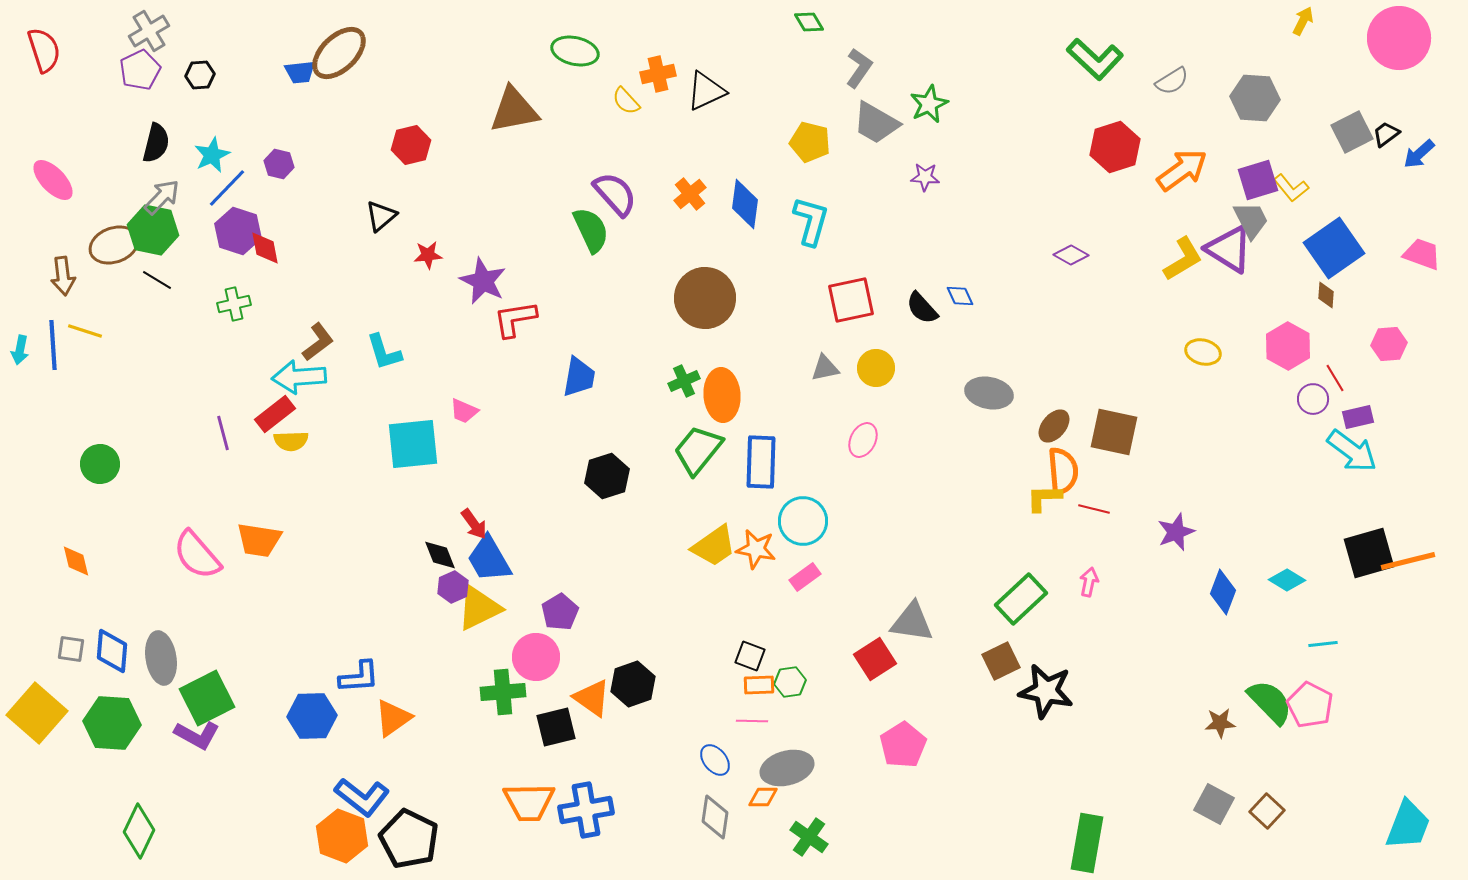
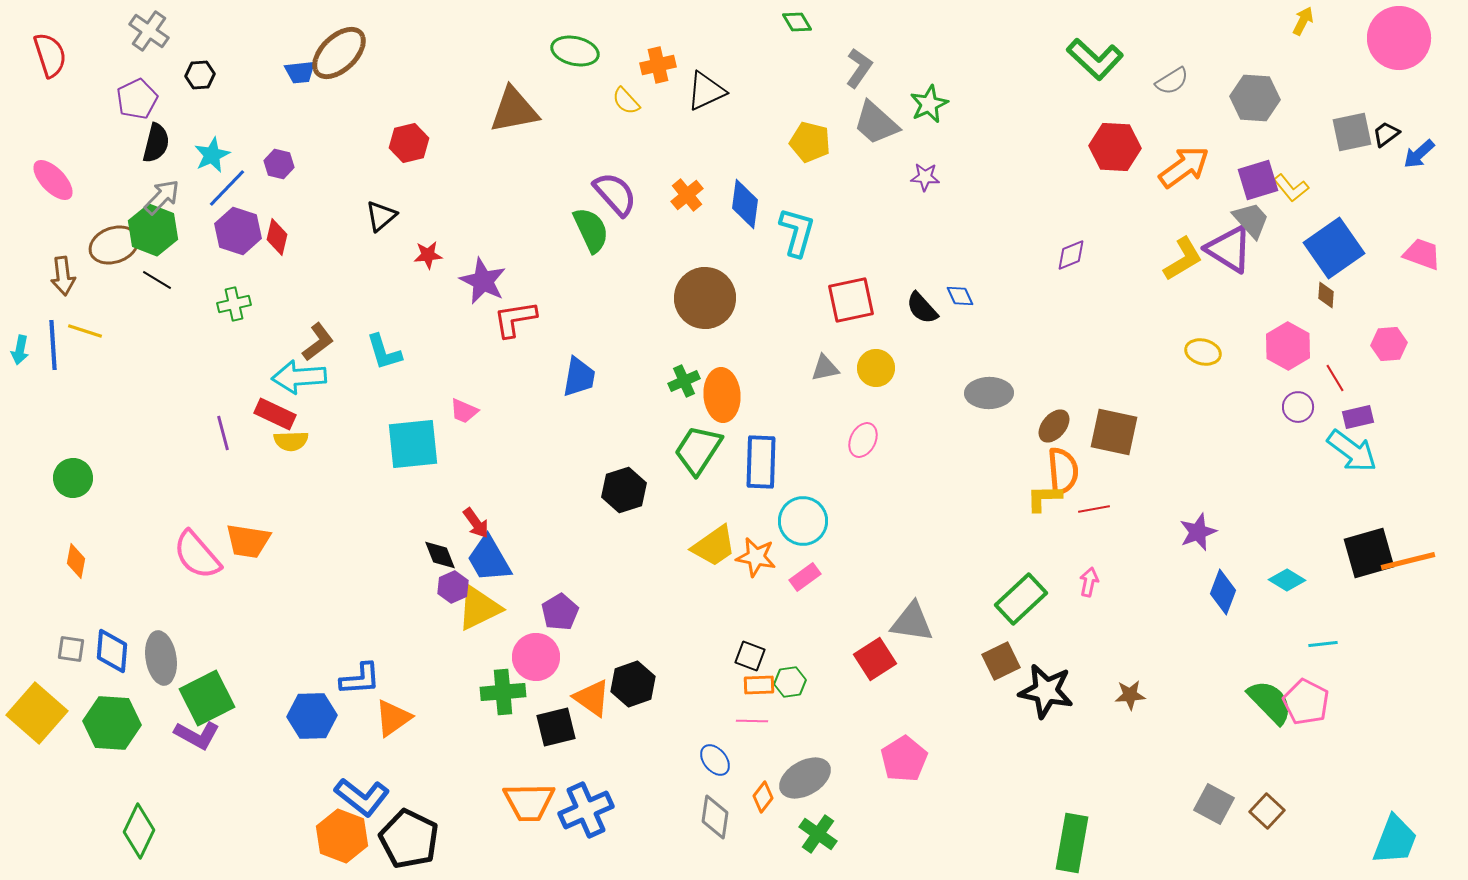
green diamond at (809, 22): moved 12 px left
gray cross at (149, 31): rotated 24 degrees counterclockwise
red semicircle at (44, 50): moved 6 px right, 5 px down
purple pentagon at (140, 70): moved 3 px left, 29 px down
orange cross at (658, 74): moved 9 px up
gray trapezoid at (876, 123): rotated 12 degrees clockwise
gray square at (1352, 132): rotated 15 degrees clockwise
red hexagon at (411, 145): moved 2 px left, 2 px up
red hexagon at (1115, 147): rotated 21 degrees clockwise
orange arrow at (1182, 170): moved 2 px right, 3 px up
orange cross at (690, 194): moved 3 px left, 1 px down
gray trapezoid at (1251, 220): rotated 15 degrees counterclockwise
cyan L-shape at (811, 221): moved 14 px left, 11 px down
green hexagon at (153, 230): rotated 9 degrees clockwise
red diamond at (265, 248): moved 12 px right, 11 px up; rotated 24 degrees clockwise
purple diamond at (1071, 255): rotated 52 degrees counterclockwise
gray ellipse at (989, 393): rotated 12 degrees counterclockwise
purple circle at (1313, 399): moved 15 px left, 8 px down
red rectangle at (275, 414): rotated 63 degrees clockwise
green trapezoid at (698, 450): rotated 6 degrees counterclockwise
green circle at (100, 464): moved 27 px left, 14 px down
black hexagon at (607, 476): moved 17 px right, 14 px down
red line at (1094, 509): rotated 24 degrees counterclockwise
red arrow at (474, 524): moved 2 px right, 1 px up
purple star at (1176, 532): moved 22 px right
orange trapezoid at (259, 540): moved 11 px left, 1 px down
orange star at (756, 549): moved 8 px down
orange diamond at (76, 561): rotated 24 degrees clockwise
blue L-shape at (359, 677): moved 1 px right, 2 px down
pink pentagon at (1310, 705): moved 4 px left, 3 px up
brown star at (1220, 723): moved 90 px left, 28 px up
pink pentagon at (903, 745): moved 1 px right, 14 px down
gray ellipse at (787, 768): moved 18 px right, 10 px down; rotated 15 degrees counterclockwise
orange diamond at (763, 797): rotated 52 degrees counterclockwise
blue cross at (586, 810): rotated 14 degrees counterclockwise
cyan trapezoid at (1408, 825): moved 13 px left, 15 px down
green cross at (809, 837): moved 9 px right, 3 px up
green rectangle at (1087, 843): moved 15 px left
